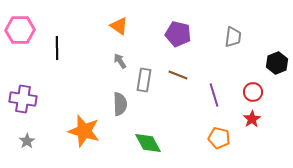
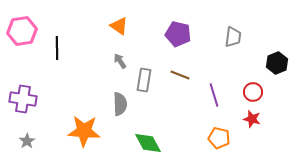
pink hexagon: moved 2 px right, 1 px down; rotated 8 degrees counterclockwise
brown line: moved 2 px right
red star: rotated 24 degrees counterclockwise
orange star: rotated 12 degrees counterclockwise
